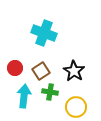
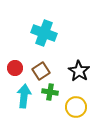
black star: moved 5 px right
